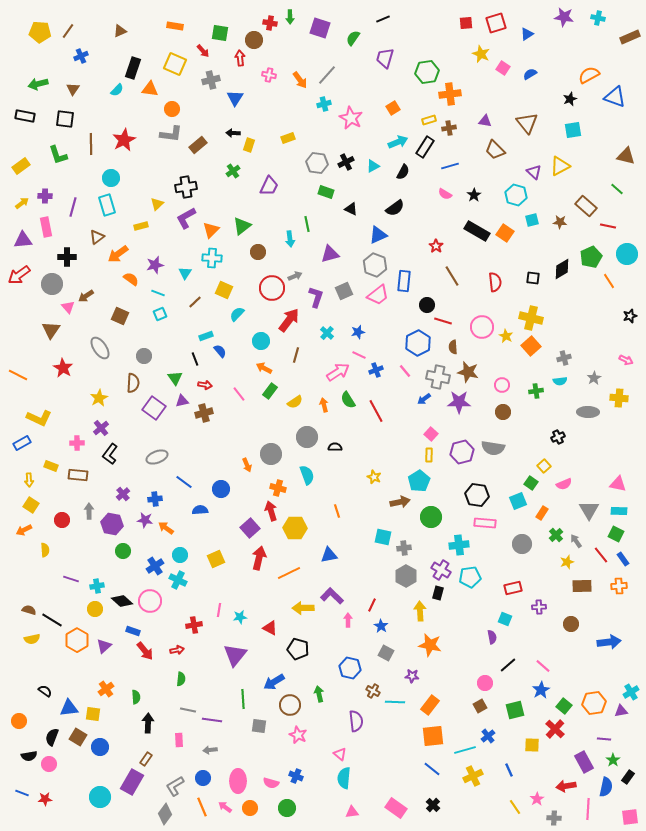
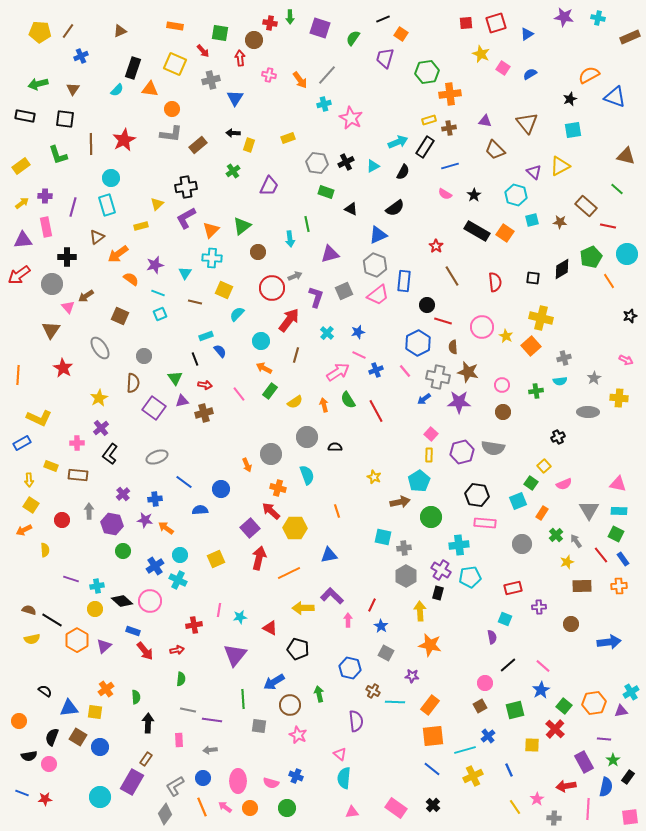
orange square at (393, 108): moved 8 px right, 74 px up; rotated 24 degrees counterclockwise
brown line at (195, 302): rotated 56 degrees clockwise
yellow cross at (531, 318): moved 10 px right
orange line at (18, 375): rotated 66 degrees clockwise
red arrow at (271, 511): rotated 30 degrees counterclockwise
yellow square at (93, 714): moved 2 px right, 2 px up
